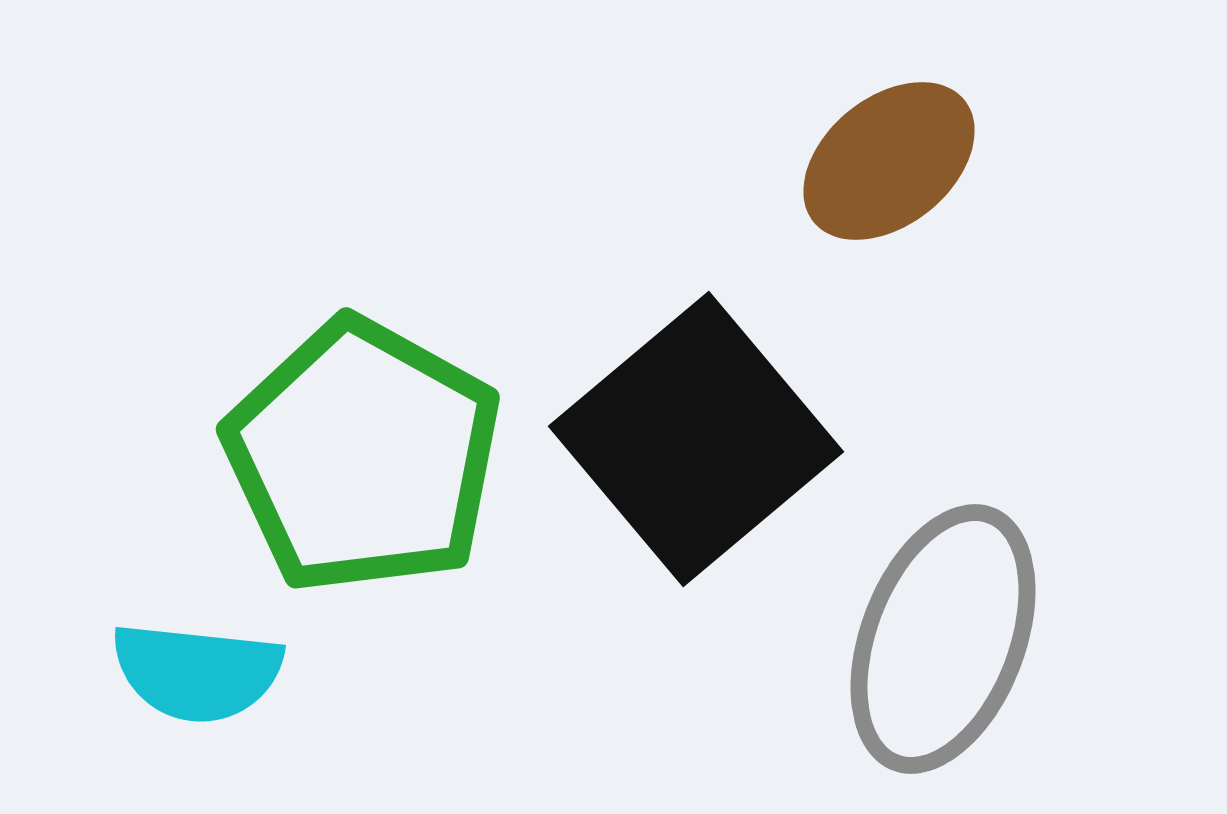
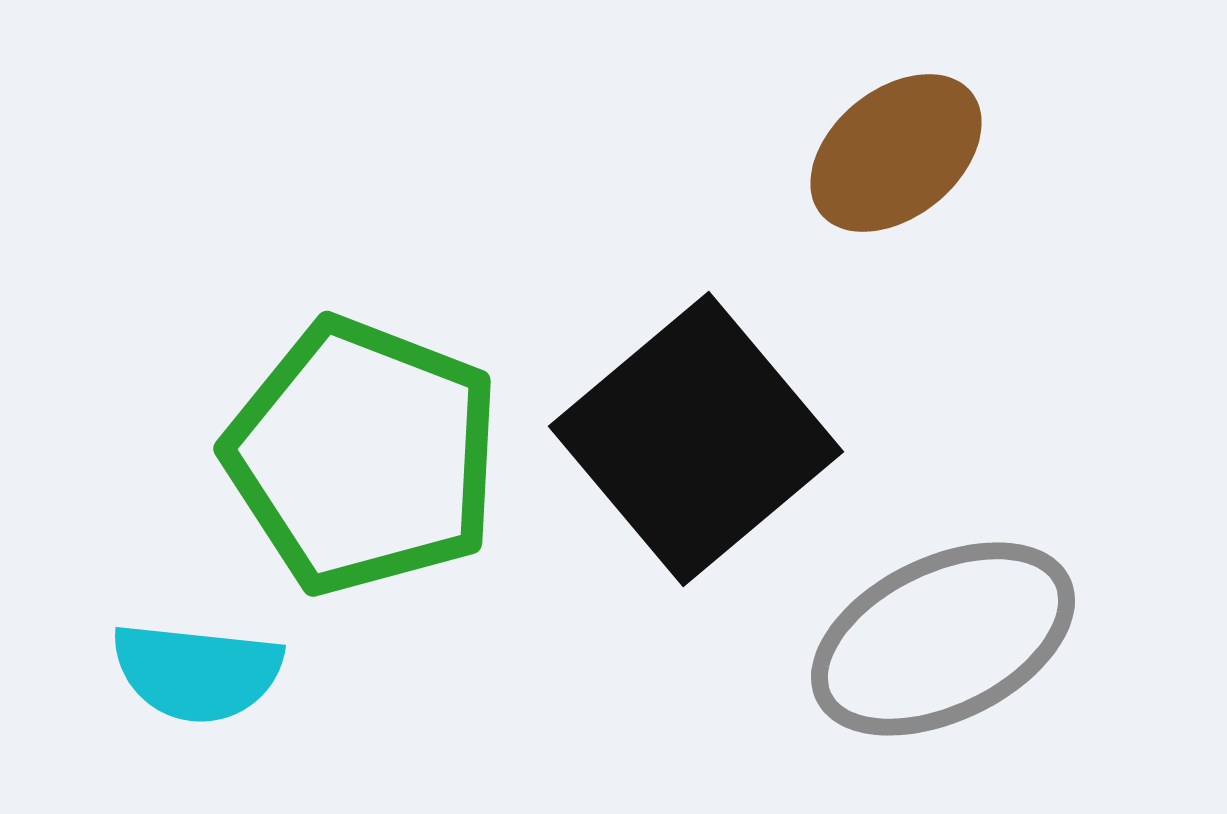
brown ellipse: moved 7 px right, 8 px up
green pentagon: rotated 8 degrees counterclockwise
gray ellipse: rotated 43 degrees clockwise
